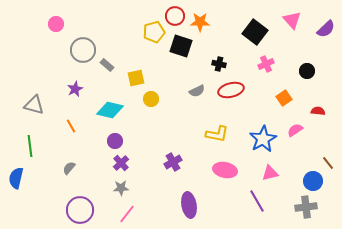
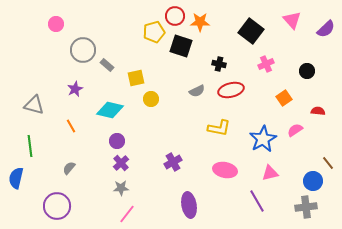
black square at (255, 32): moved 4 px left, 1 px up
yellow L-shape at (217, 134): moved 2 px right, 6 px up
purple circle at (115, 141): moved 2 px right
purple circle at (80, 210): moved 23 px left, 4 px up
